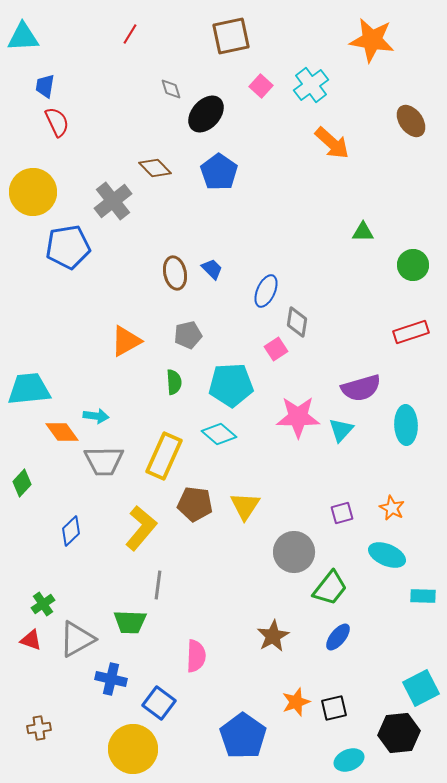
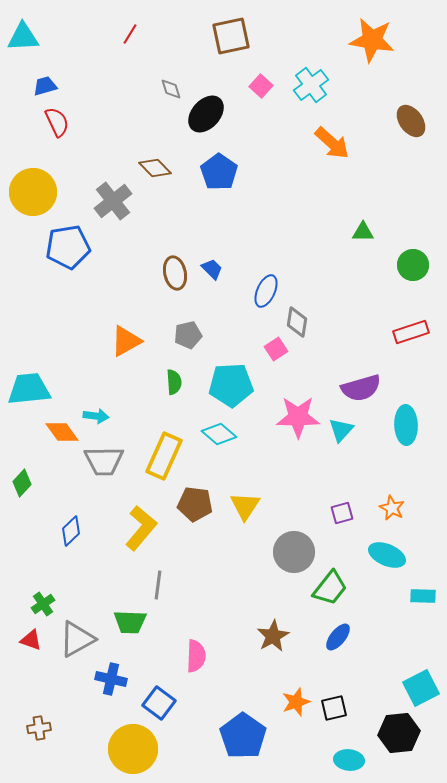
blue trapezoid at (45, 86): rotated 65 degrees clockwise
cyan ellipse at (349, 760): rotated 28 degrees clockwise
